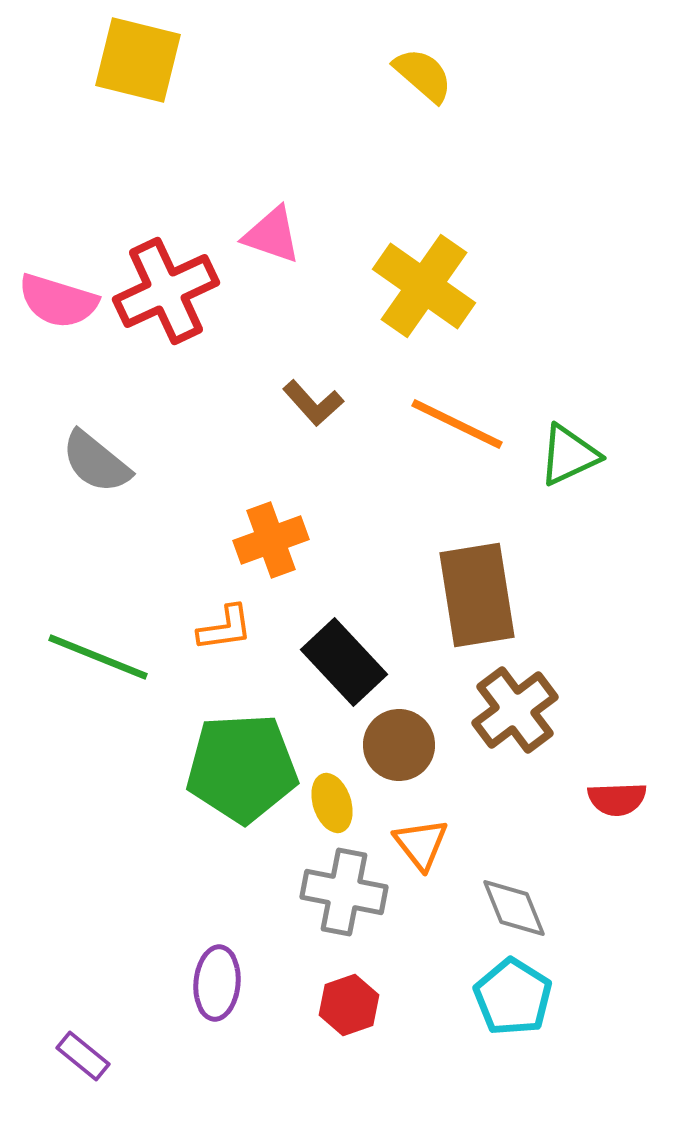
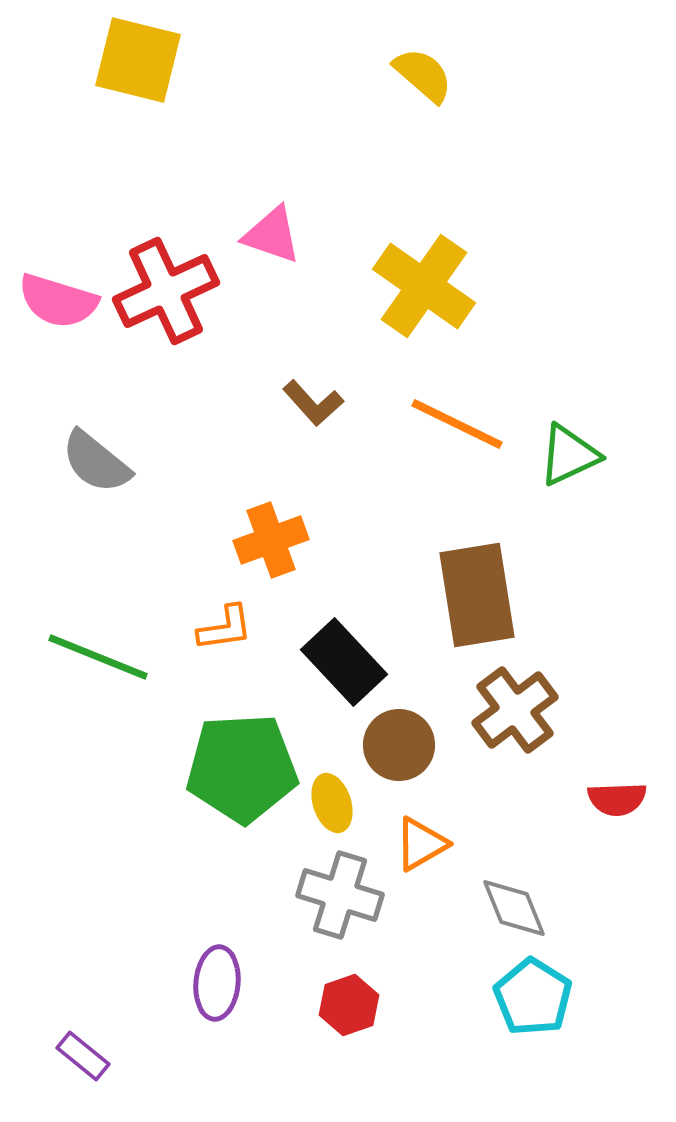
orange triangle: rotated 38 degrees clockwise
gray cross: moved 4 px left, 3 px down; rotated 6 degrees clockwise
cyan pentagon: moved 20 px right
